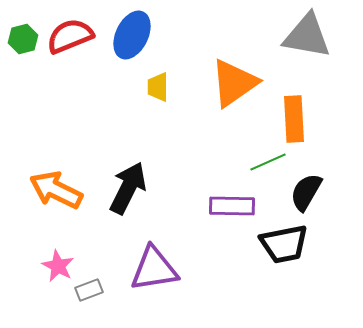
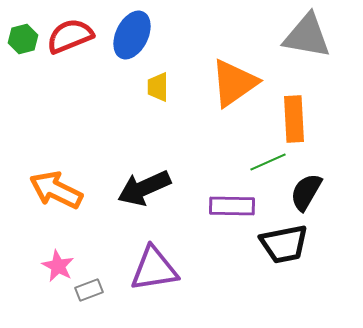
black arrow: moved 16 px right; rotated 140 degrees counterclockwise
